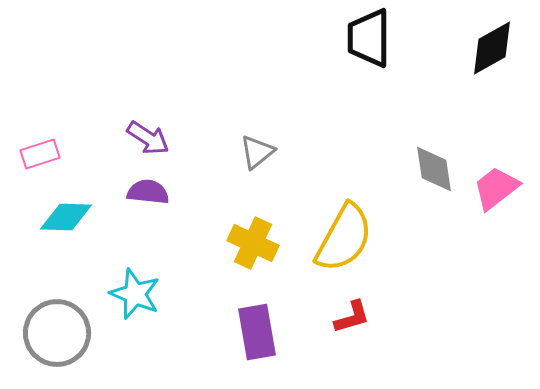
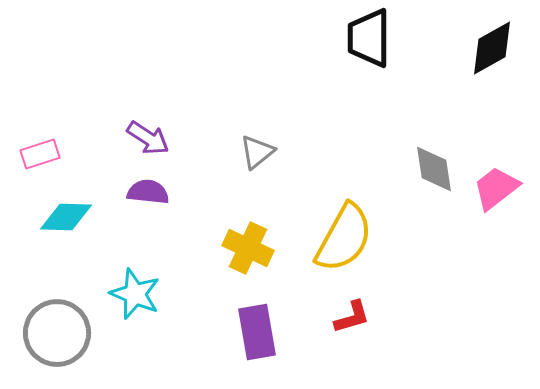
yellow cross: moved 5 px left, 5 px down
